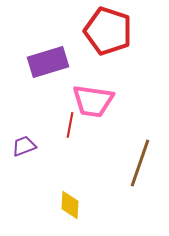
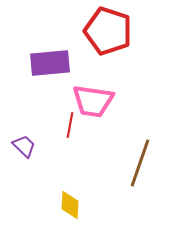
purple rectangle: moved 2 px right, 1 px down; rotated 12 degrees clockwise
purple trapezoid: rotated 65 degrees clockwise
